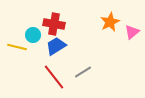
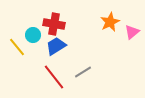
yellow line: rotated 36 degrees clockwise
